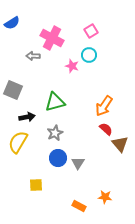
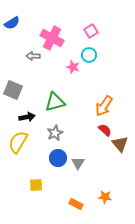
pink star: moved 1 px right, 1 px down
red semicircle: moved 1 px left, 1 px down
orange rectangle: moved 3 px left, 2 px up
